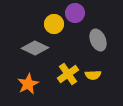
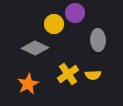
gray ellipse: rotated 20 degrees clockwise
